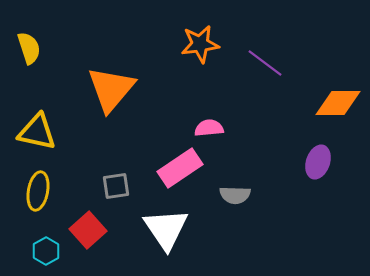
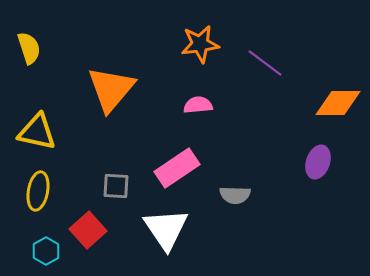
pink semicircle: moved 11 px left, 23 px up
pink rectangle: moved 3 px left
gray square: rotated 12 degrees clockwise
